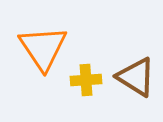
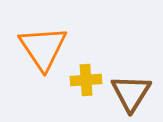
brown triangle: moved 5 px left, 16 px down; rotated 30 degrees clockwise
